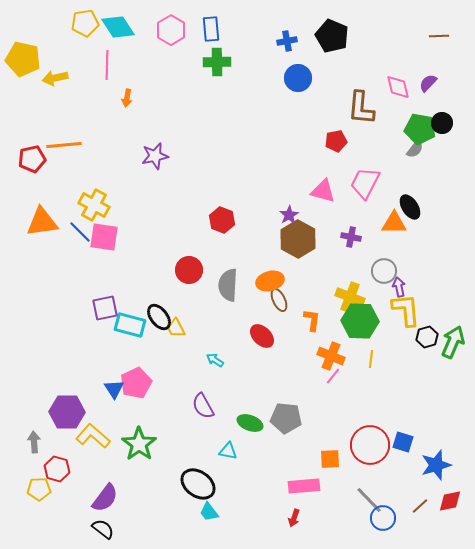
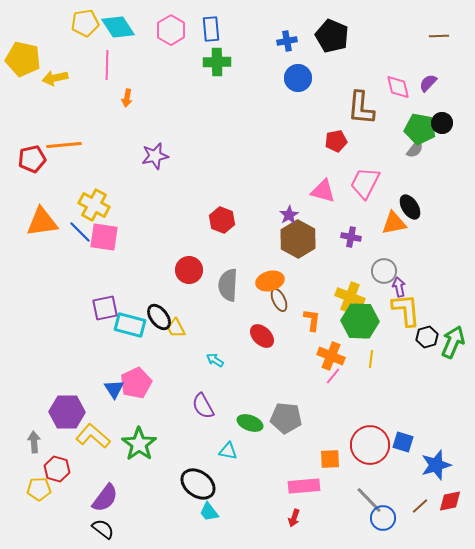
orange triangle at (394, 223): rotated 12 degrees counterclockwise
